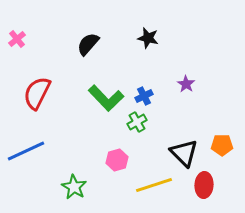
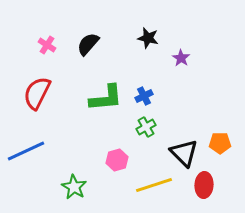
pink cross: moved 30 px right, 6 px down; rotated 18 degrees counterclockwise
purple star: moved 5 px left, 26 px up
green L-shape: rotated 51 degrees counterclockwise
green cross: moved 9 px right, 5 px down
orange pentagon: moved 2 px left, 2 px up
